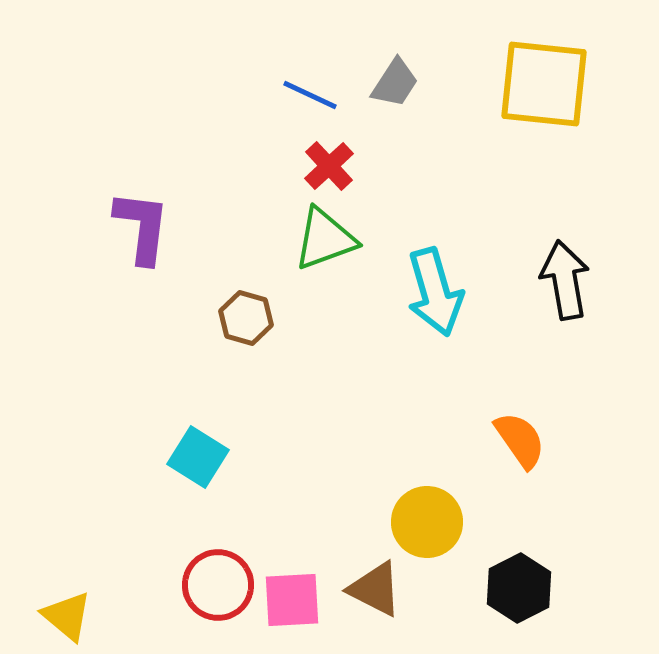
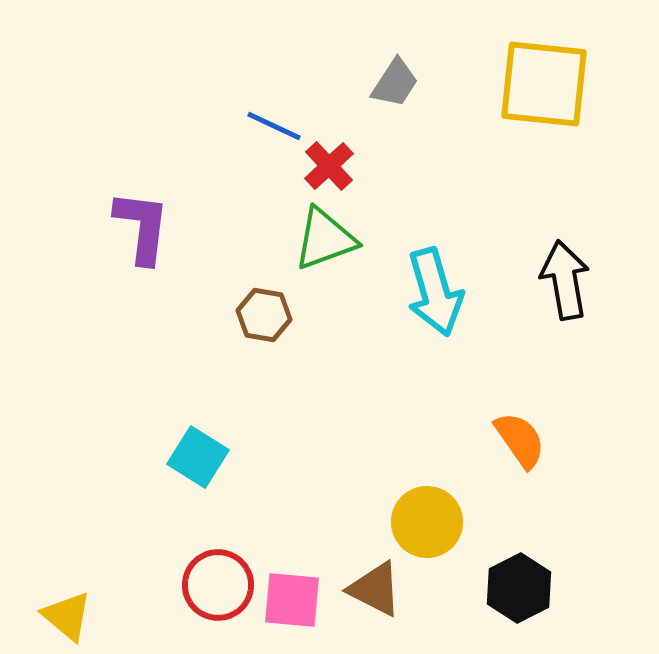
blue line: moved 36 px left, 31 px down
brown hexagon: moved 18 px right, 3 px up; rotated 6 degrees counterclockwise
pink square: rotated 8 degrees clockwise
